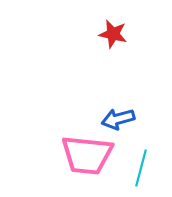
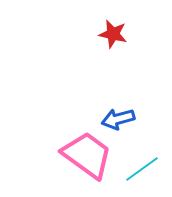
pink trapezoid: rotated 150 degrees counterclockwise
cyan line: moved 1 px right, 1 px down; rotated 39 degrees clockwise
